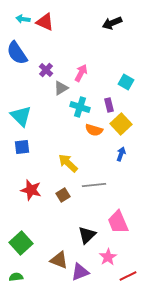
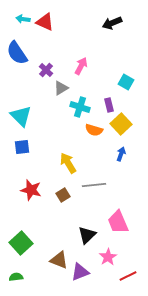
pink arrow: moved 7 px up
yellow arrow: rotated 15 degrees clockwise
